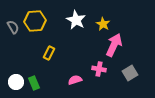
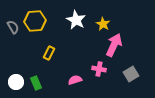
gray square: moved 1 px right, 1 px down
green rectangle: moved 2 px right
